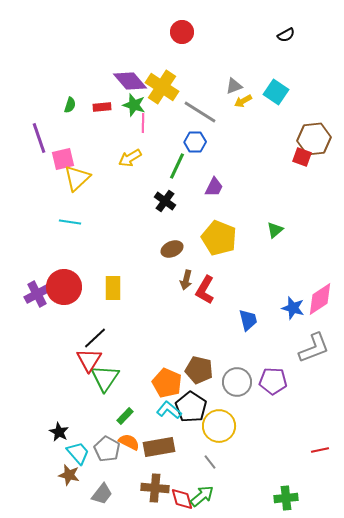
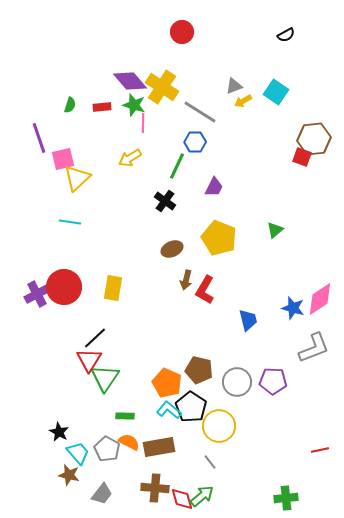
yellow rectangle at (113, 288): rotated 10 degrees clockwise
green rectangle at (125, 416): rotated 48 degrees clockwise
